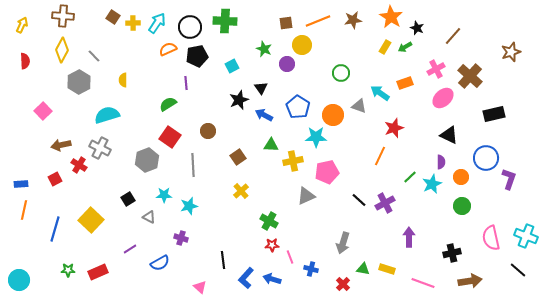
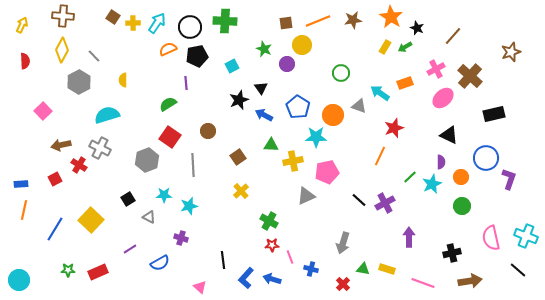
blue line at (55, 229): rotated 15 degrees clockwise
